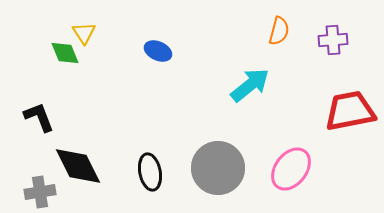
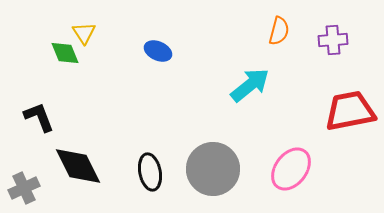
gray circle: moved 5 px left, 1 px down
gray cross: moved 16 px left, 4 px up; rotated 16 degrees counterclockwise
